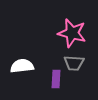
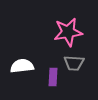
pink star: moved 4 px left, 1 px up; rotated 24 degrees counterclockwise
purple rectangle: moved 3 px left, 2 px up
